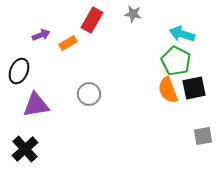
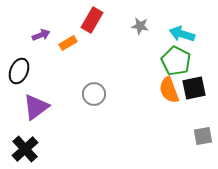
gray star: moved 7 px right, 12 px down
orange semicircle: moved 1 px right
gray circle: moved 5 px right
purple triangle: moved 2 px down; rotated 28 degrees counterclockwise
